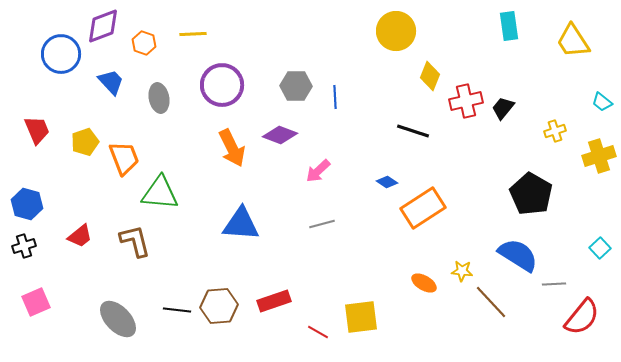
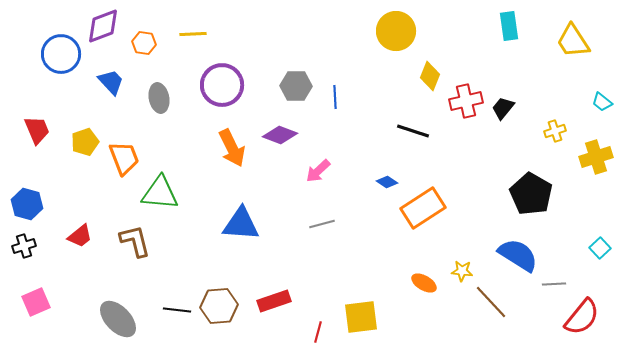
orange hexagon at (144, 43): rotated 10 degrees counterclockwise
yellow cross at (599, 156): moved 3 px left, 1 px down
red line at (318, 332): rotated 75 degrees clockwise
